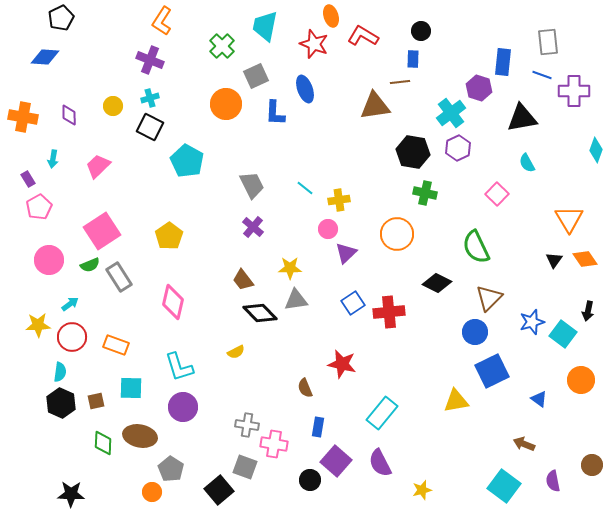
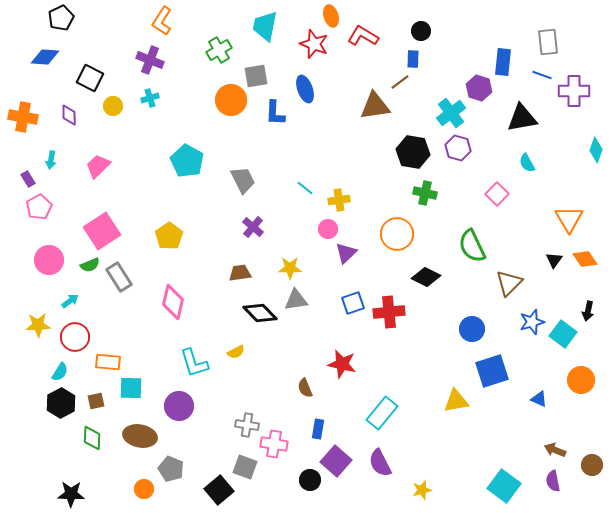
green cross at (222, 46): moved 3 px left, 4 px down; rotated 15 degrees clockwise
gray square at (256, 76): rotated 15 degrees clockwise
brown line at (400, 82): rotated 30 degrees counterclockwise
orange circle at (226, 104): moved 5 px right, 4 px up
black square at (150, 127): moved 60 px left, 49 px up
purple hexagon at (458, 148): rotated 20 degrees counterclockwise
cyan arrow at (53, 159): moved 2 px left, 1 px down
gray trapezoid at (252, 185): moved 9 px left, 5 px up
green semicircle at (476, 247): moved 4 px left, 1 px up
brown trapezoid at (243, 280): moved 3 px left, 7 px up; rotated 120 degrees clockwise
black diamond at (437, 283): moved 11 px left, 6 px up
brown triangle at (489, 298): moved 20 px right, 15 px up
blue square at (353, 303): rotated 15 degrees clockwise
cyan arrow at (70, 304): moved 3 px up
blue circle at (475, 332): moved 3 px left, 3 px up
red circle at (72, 337): moved 3 px right
orange rectangle at (116, 345): moved 8 px left, 17 px down; rotated 15 degrees counterclockwise
cyan L-shape at (179, 367): moved 15 px right, 4 px up
blue square at (492, 371): rotated 8 degrees clockwise
cyan semicircle at (60, 372): rotated 24 degrees clockwise
blue triangle at (539, 399): rotated 12 degrees counterclockwise
black hexagon at (61, 403): rotated 8 degrees clockwise
purple circle at (183, 407): moved 4 px left, 1 px up
blue rectangle at (318, 427): moved 2 px down
green diamond at (103, 443): moved 11 px left, 5 px up
brown arrow at (524, 444): moved 31 px right, 6 px down
gray pentagon at (171, 469): rotated 10 degrees counterclockwise
orange circle at (152, 492): moved 8 px left, 3 px up
